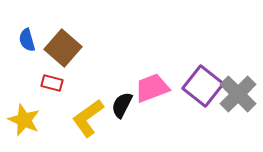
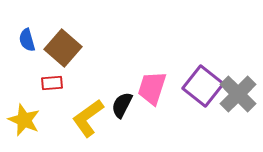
red rectangle: rotated 20 degrees counterclockwise
pink trapezoid: rotated 51 degrees counterclockwise
